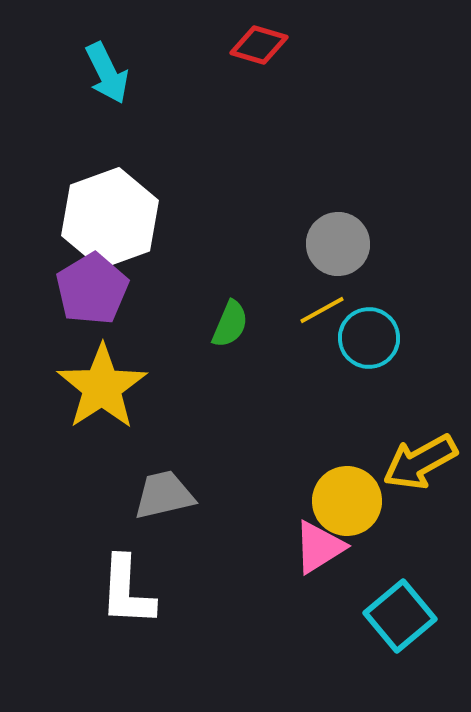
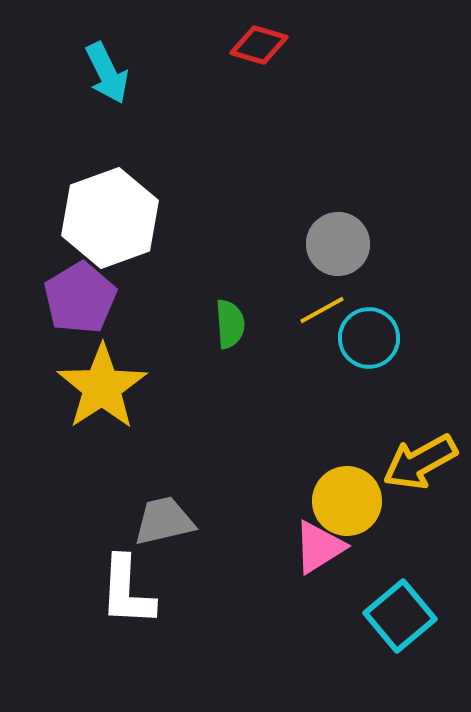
purple pentagon: moved 12 px left, 9 px down
green semicircle: rotated 27 degrees counterclockwise
gray trapezoid: moved 26 px down
